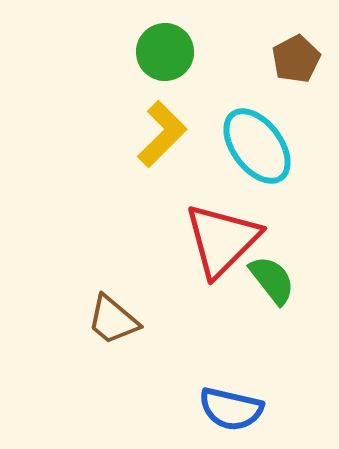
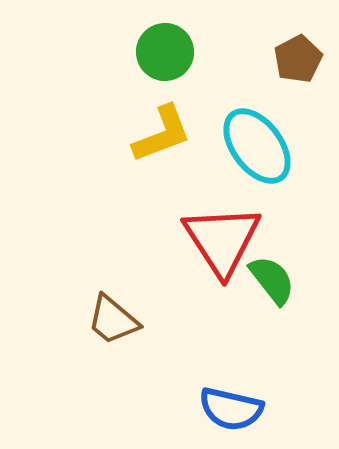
brown pentagon: moved 2 px right
yellow L-shape: rotated 24 degrees clockwise
red triangle: rotated 18 degrees counterclockwise
